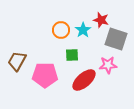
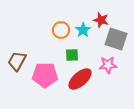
red ellipse: moved 4 px left, 1 px up
